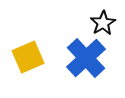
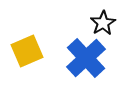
yellow square: moved 1 px left, 6 px up
